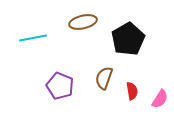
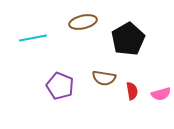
brown semicircle: rotated 100 degrees counterclockwise
pink semicircle: moved 1 px right, 5 px up; rotated 42 degrees clockwise
